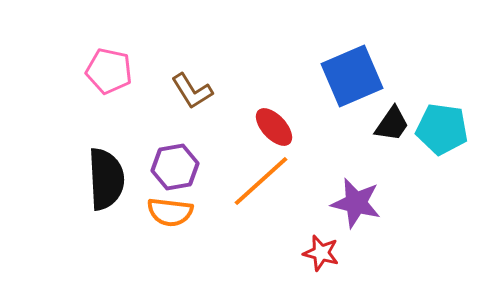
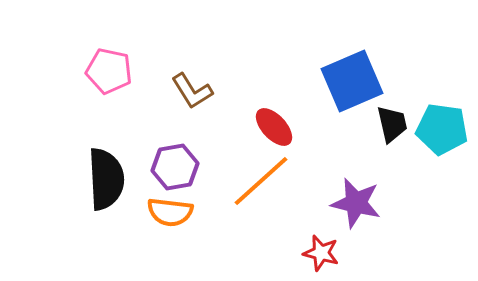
blue square: moved 5 px down
black trapezoid: rotated 48 degrees counterclockwise
